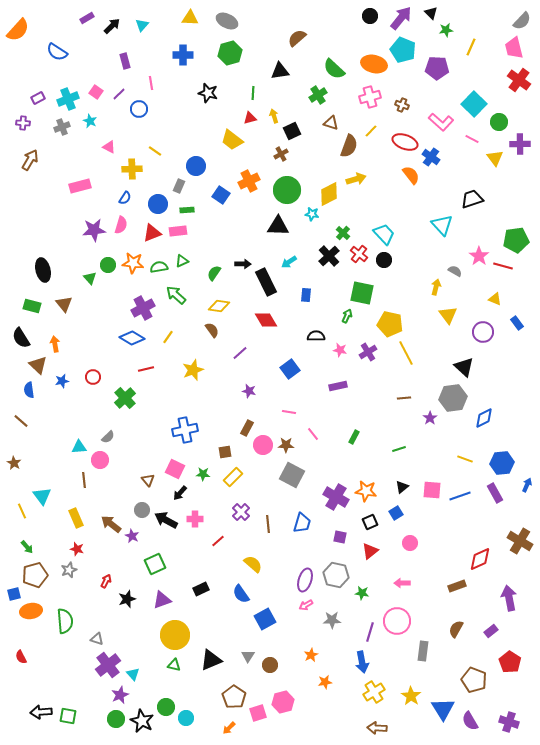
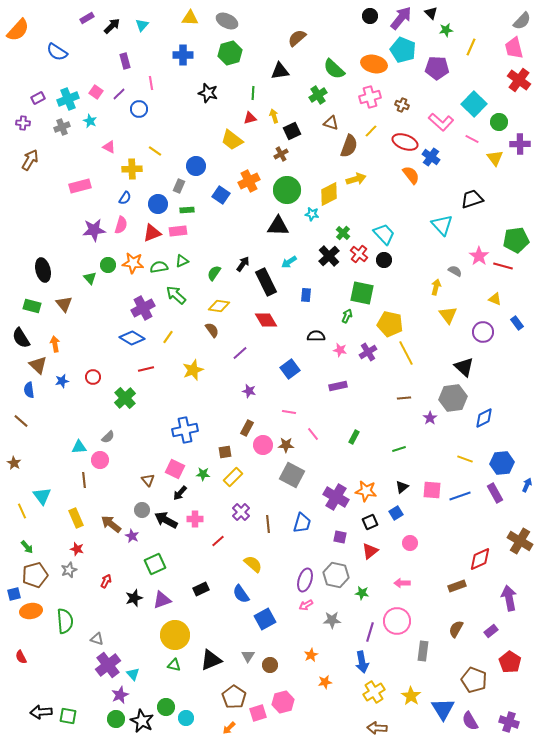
black arrow at (243, 264): rotated 56 degrees counterclockwise
black star at (127, 599): moved 7 px right, 1 px up
